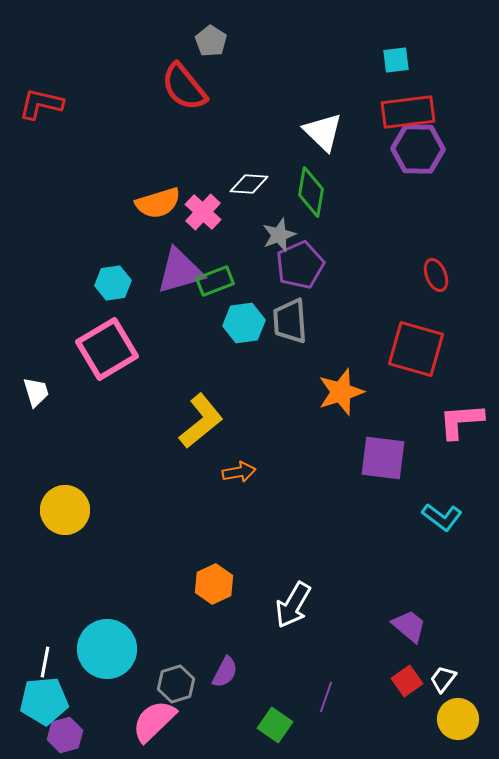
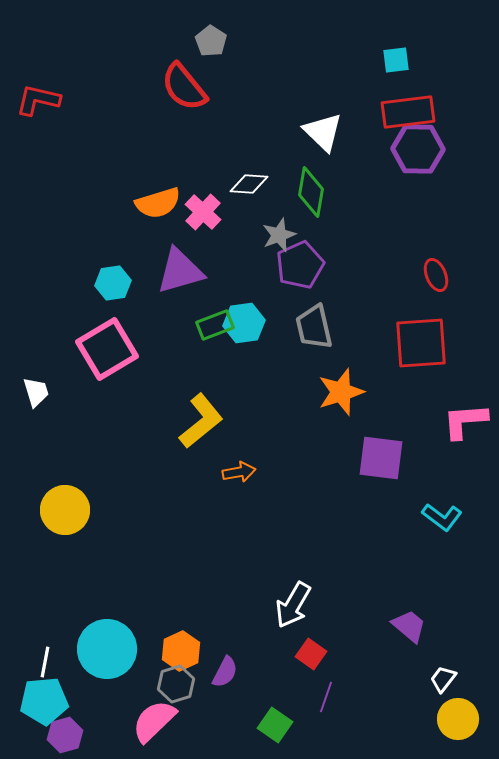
red L-shape at (41, 104): moved 3 px left, 4 px up
green rectangle at (215, 281): moved 44 px down
gray trapezoid at (290, 321): moved 24 px right, 6 px down; rotated 9 degrees counterclockwise
red square at (416, 349): moved 5 px right, 6 px up; rotated 20 degrees counterclockwise
pink L-shape at (461, 421): moved 4 px right
purple square at (383, 458): moved 2 px left
orange hexagon at (214, 584): moved 33 px left, 67 px down
red square at (407, 681): moved 96 px left, 27 px up; rotated 20 degrees counterclockwise
